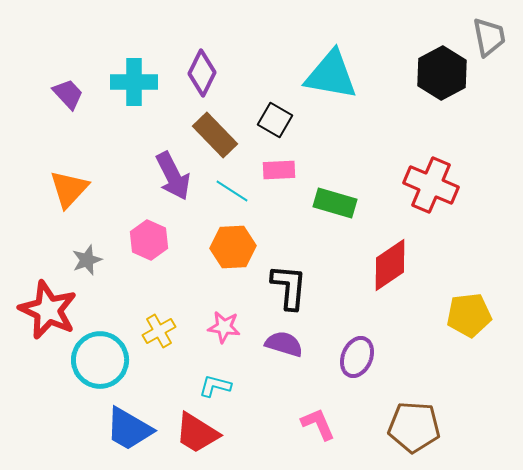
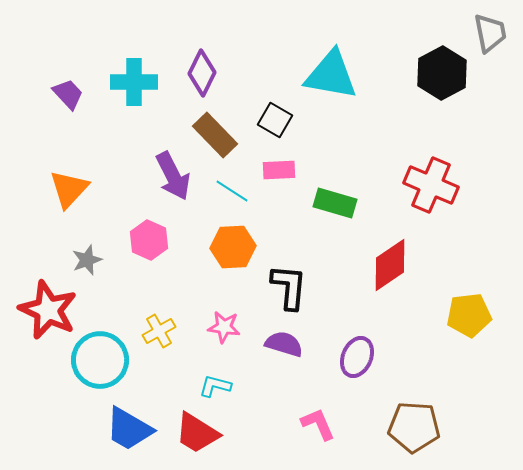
gray trapezoid: moved 1 px right, 4 px up
